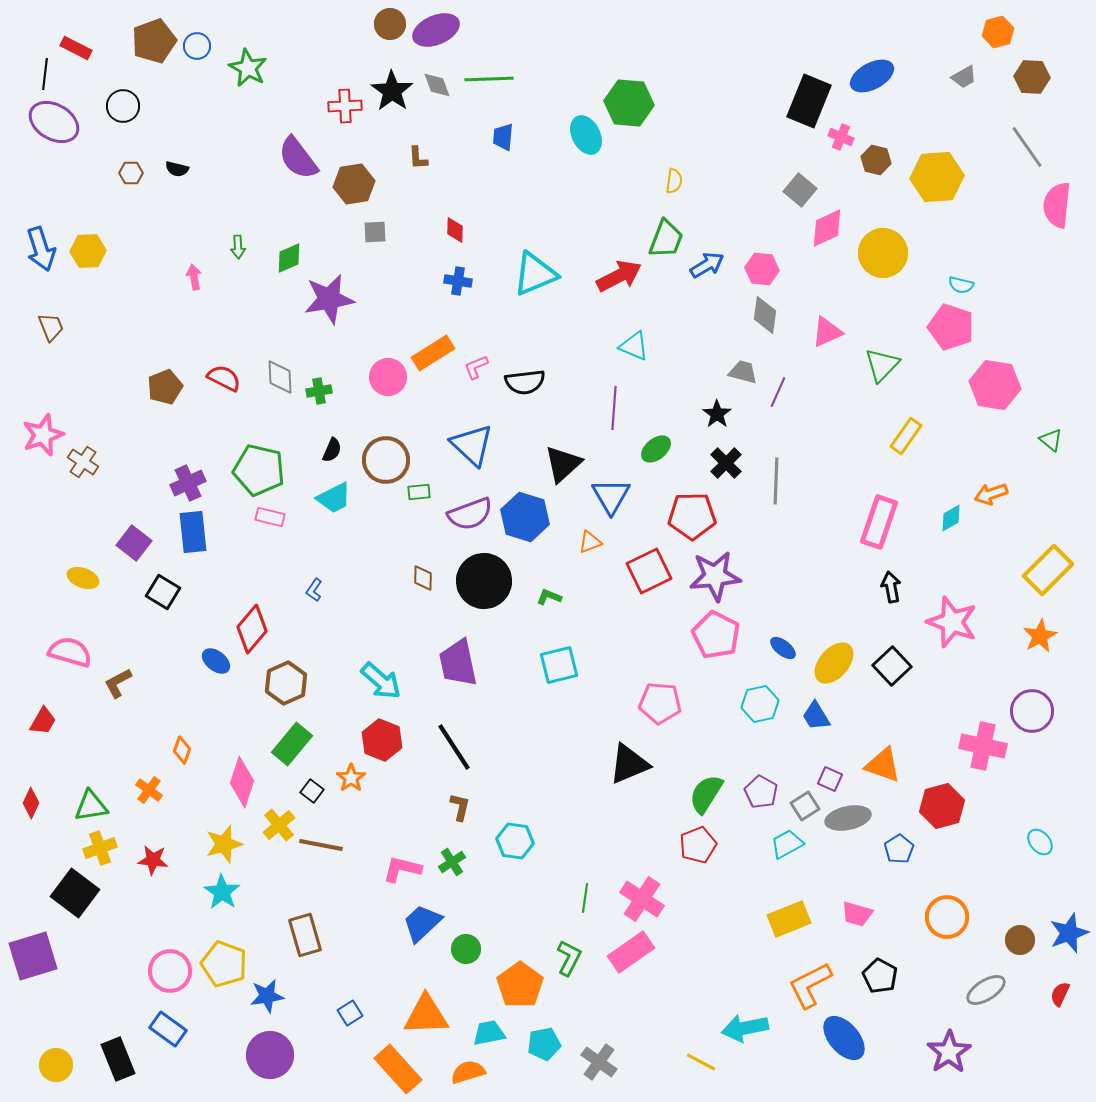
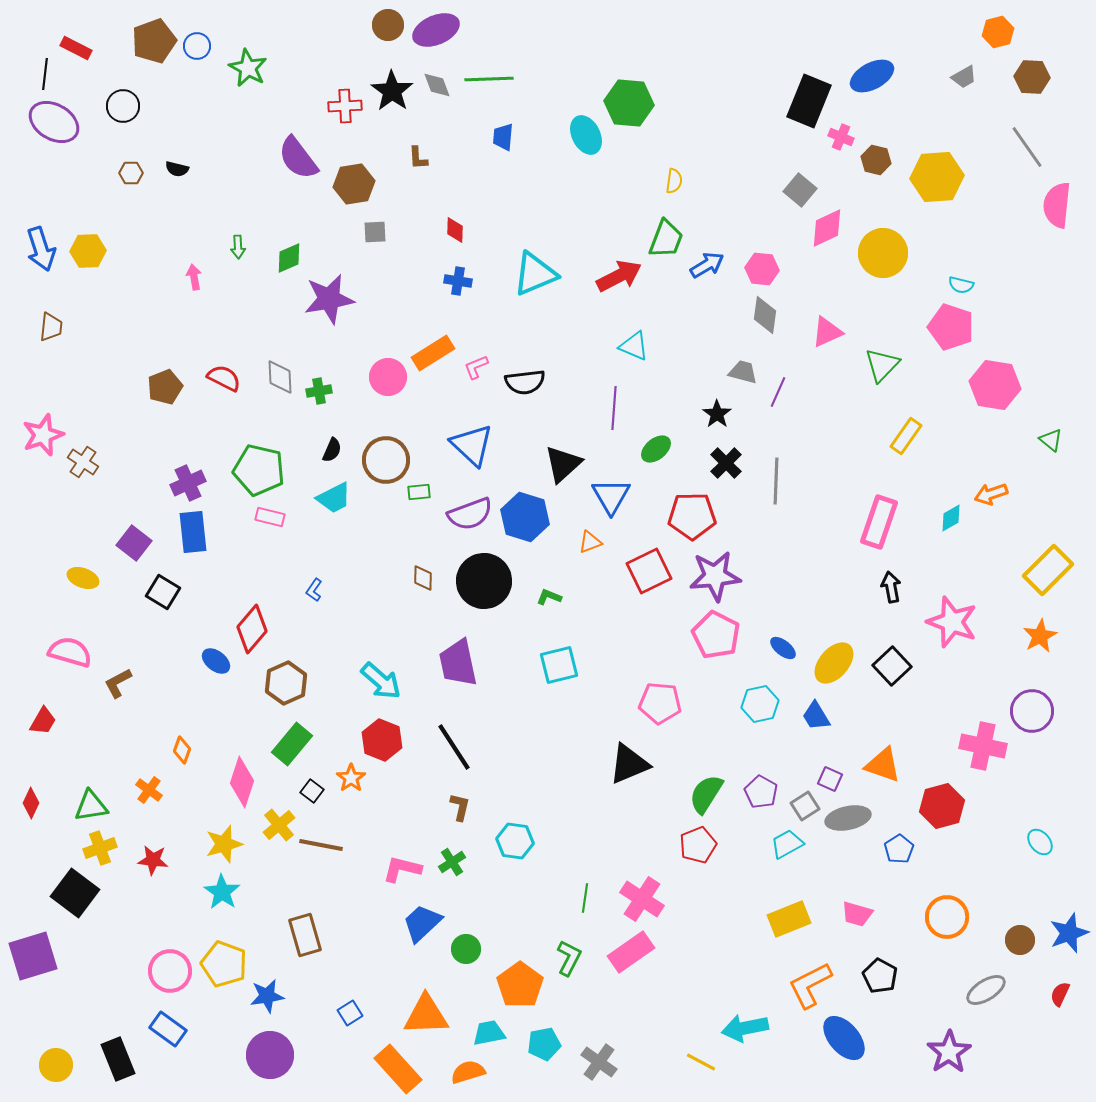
brown circle at (390, 24): moved 2 px left, 1 px down
brown trapezoid at (51, 327): rotated 28 degrees clockwise
